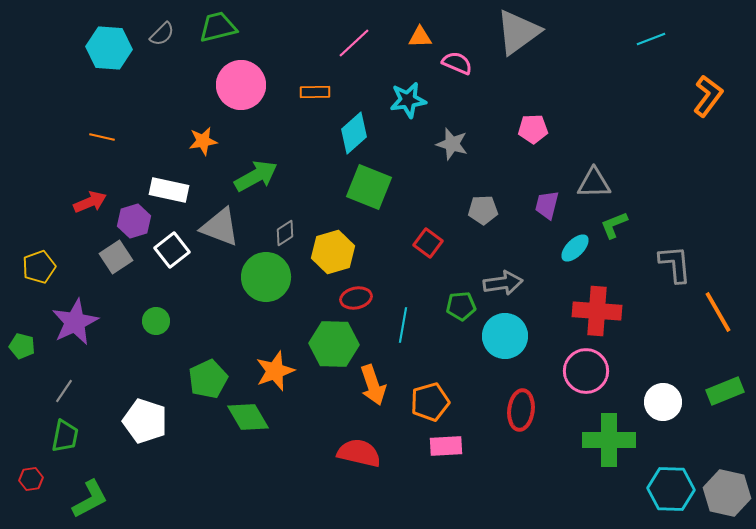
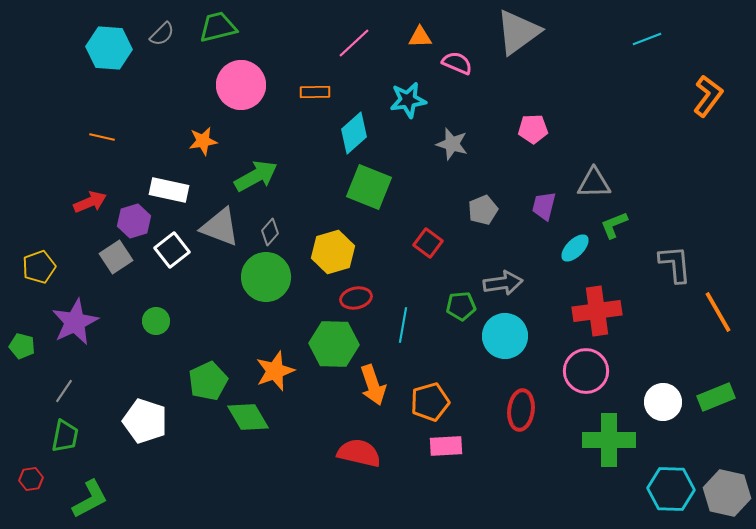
cyan line at (651, 39): moved 4 px left
purple trapezoid at (547, 205): moved 3 px left, 1 px down
gray pentagon at (483, 210): rotated 20 degrees counterclockwise
gray diamond at (285, 233): moved 15 px left, 1 px up; rotated 16 degrees counterclockwise
red cross at (597, 311): rotated 12 degrees counterclockwise
green pentagon at (208, 379): moved 2 px down
green rectangle at (725, 391): moved 9 px left, 6 px down
